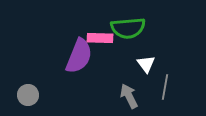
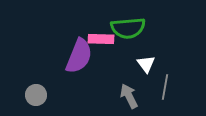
pink rectangle: moved 1 px right, 1 px down
gray circle: moved 8 px right
